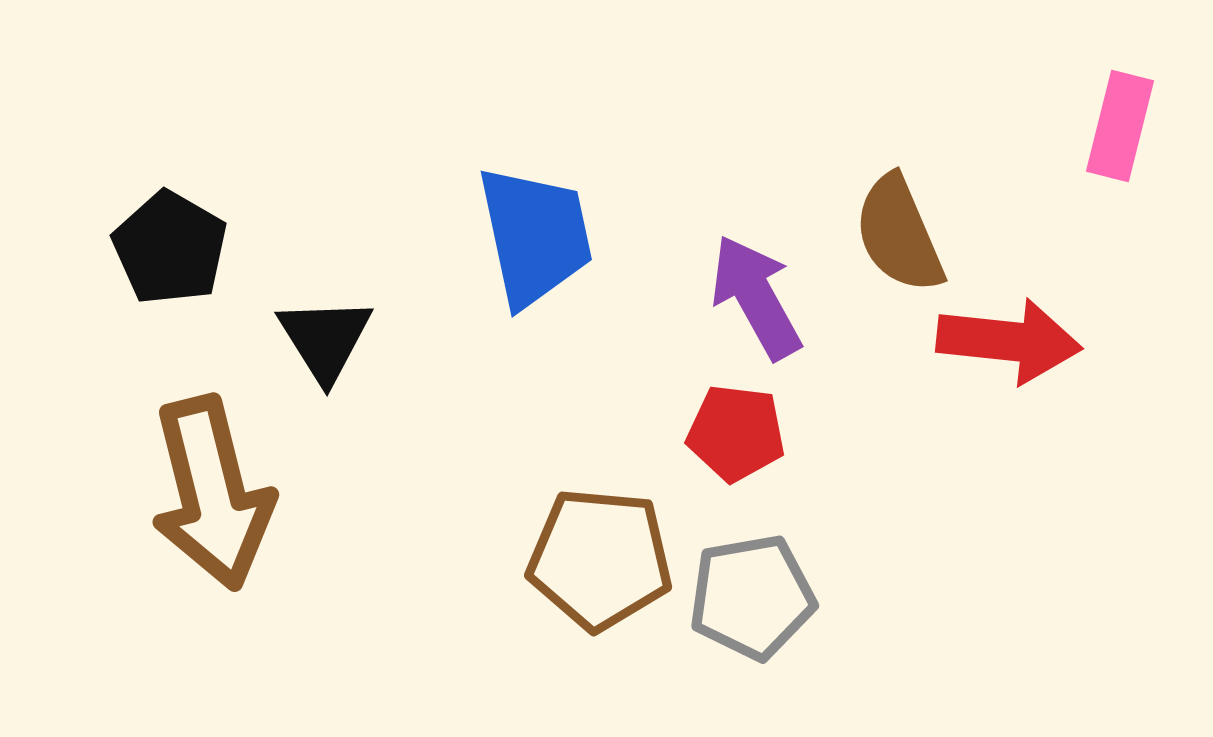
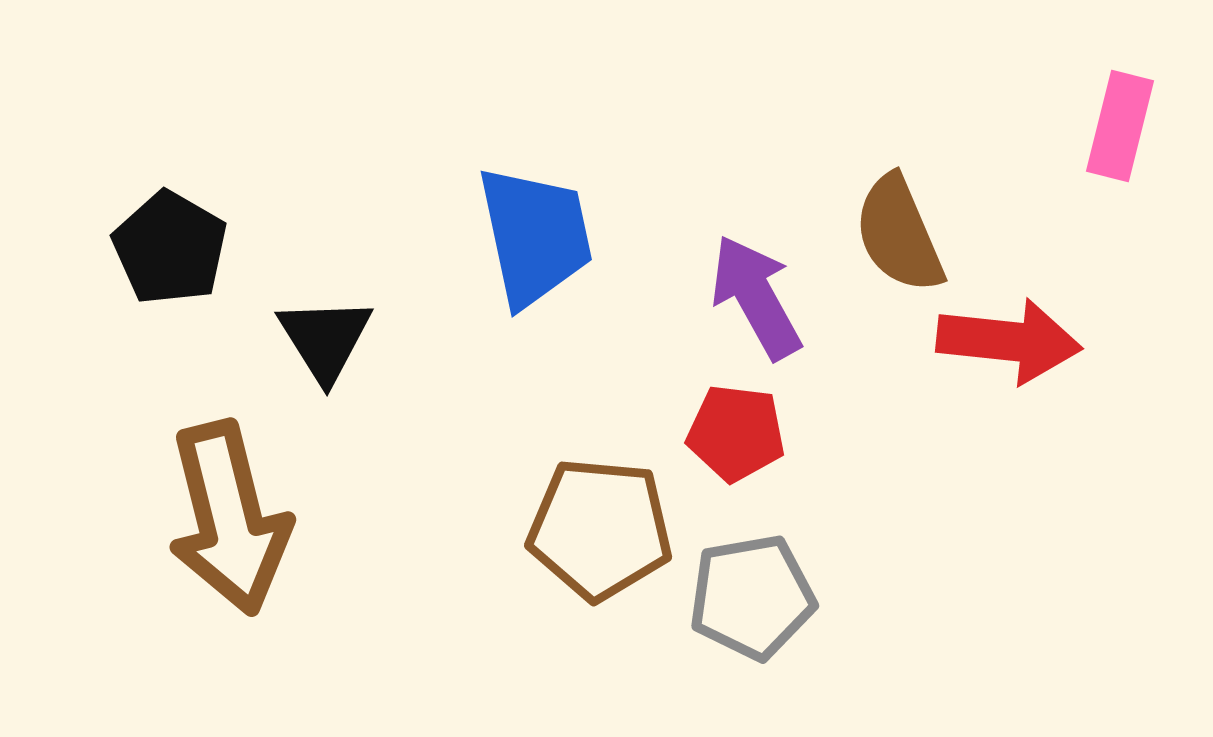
brown arrow: moved 17 px right, 25 px down
brown pentagon: moved 30 px up
